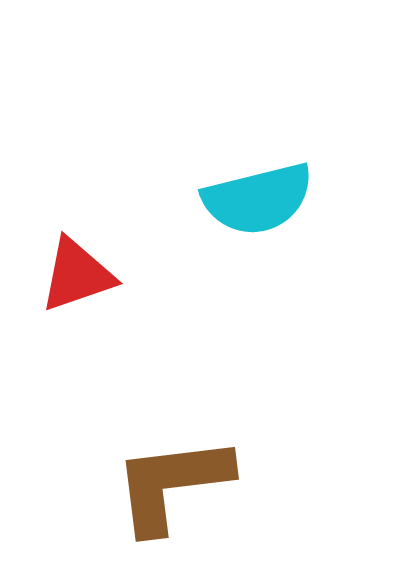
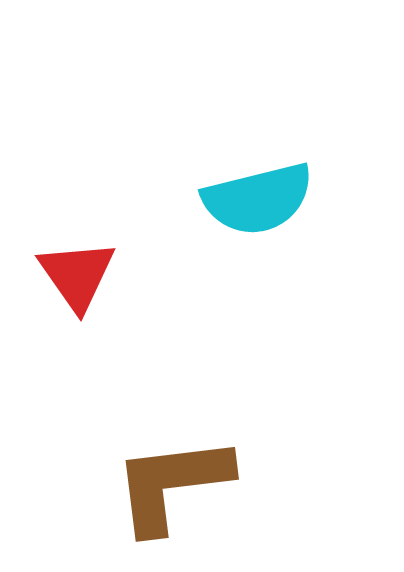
red triangle: rotated 46 degrees counterclockwise
